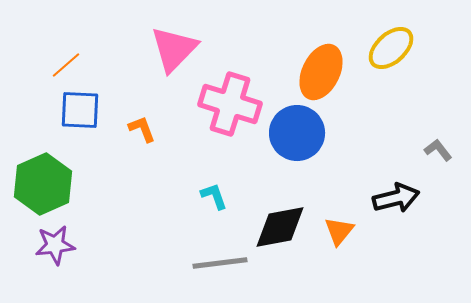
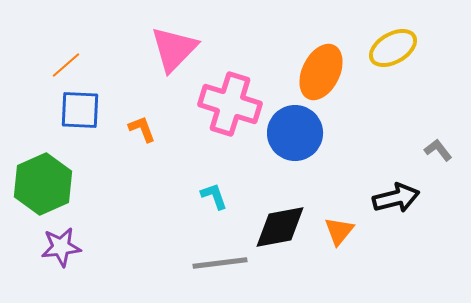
yellow ellipse: moved 2 px right; rotated 12 degrees clockwise
blue circle: moved 2 px left
purple star: moved 6 px right, 2 px down
